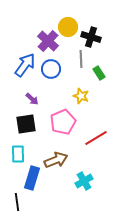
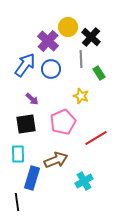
black cross: rotated 24 degrees clockwise
